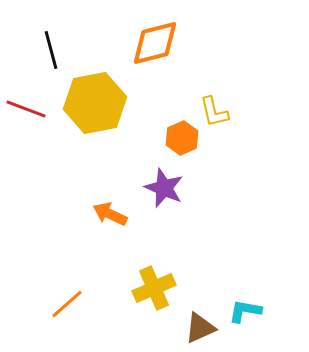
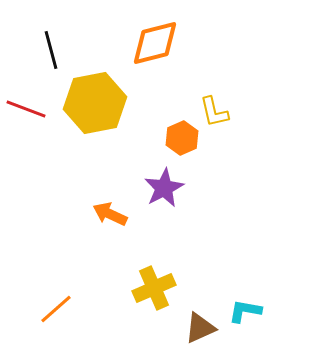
purple star: rotated 21 degrees clockwise
orange line: moved 11 px left, 5 px down
